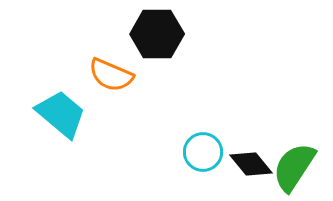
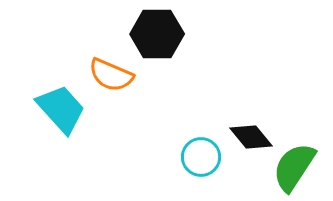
cyan trapezoid: moved 5 px up; rotated 8 degrees clockwise
cyan circle: moved 2 px left, 5 px down
black diamond: moved 27 px up
